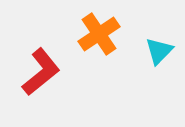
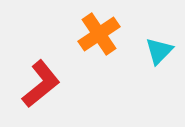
red L-shape: moved 12 px down
